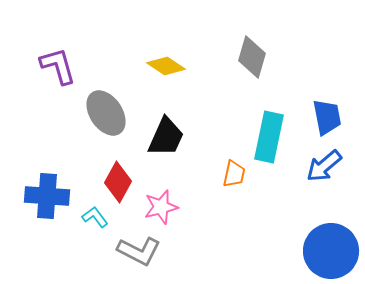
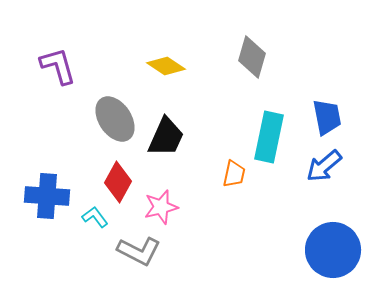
gray ellipse: moved 9 px right, 6 px down
blue circle: moved 2 px right, 1 px up
